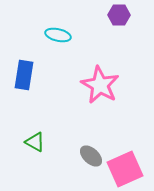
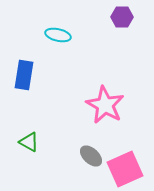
purple hexagon: moved 3 px right, 2 px down
pink star: moved 5 px right, 20 px down
green triangle: moved 6 px left
